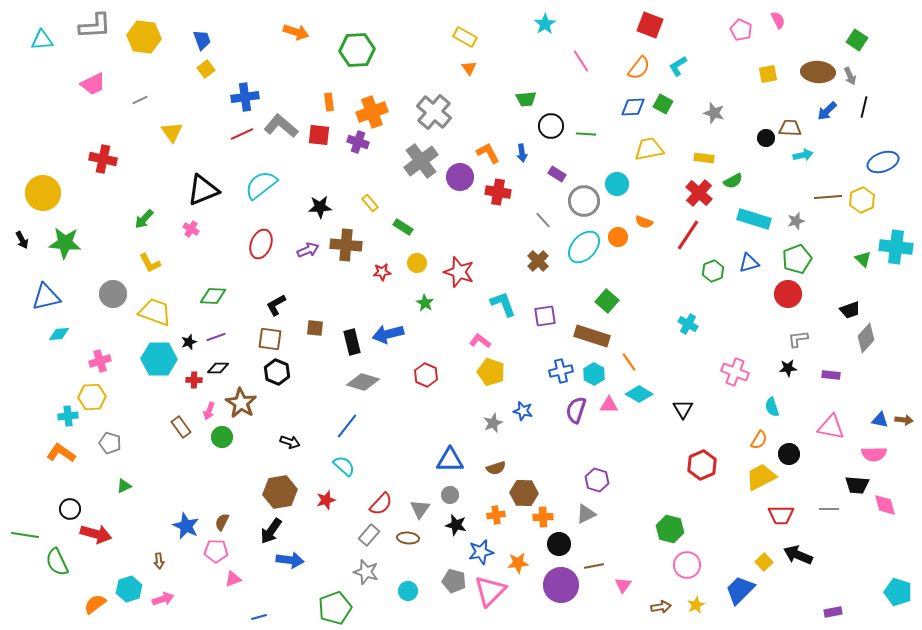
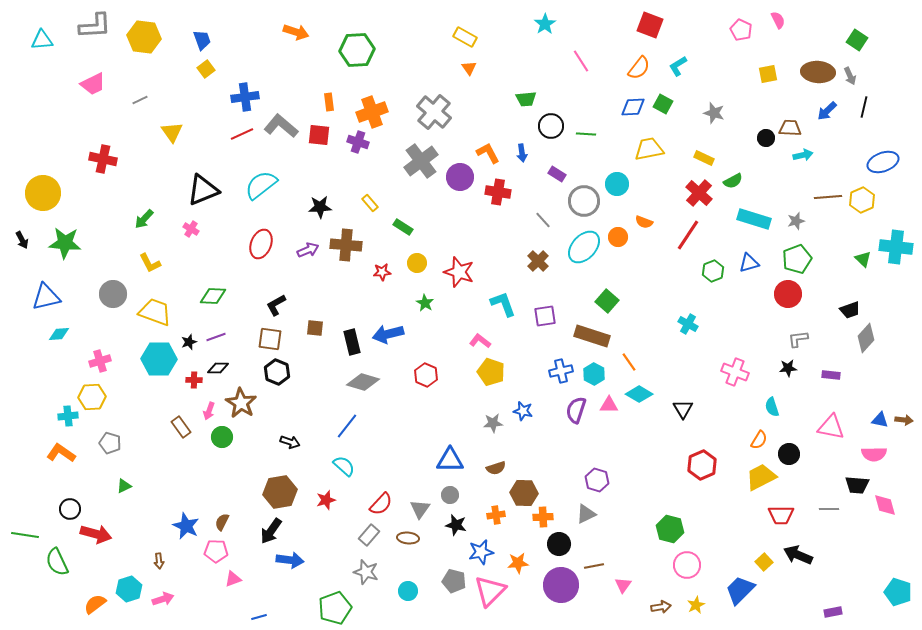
yellow rectangle at (704, 158): rotated 18 degrees clockwise
gray star at (493, 423): rotated 18 degrees clockwise
